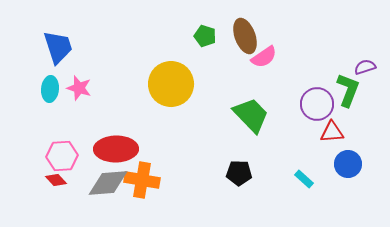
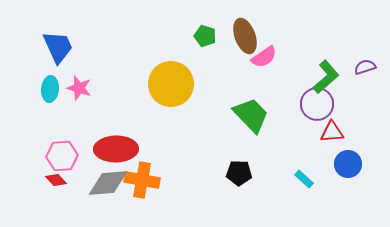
blue trapezoid: rotated 6 degrees counterclockwise
green L-shape: moved 22 px left, 13 px up; rotated 28 degrees clockwise
